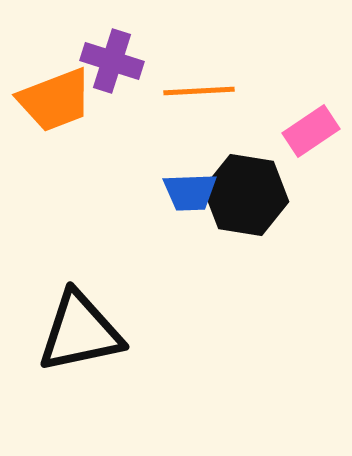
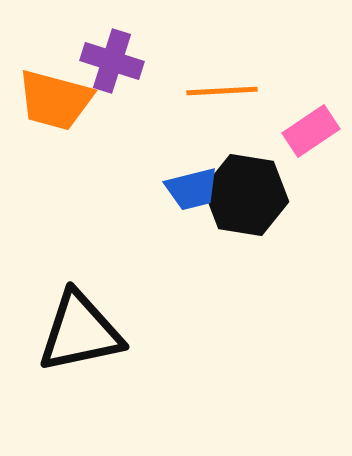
orange line: moved 23 px right
orange trapezoid: rotated 36 degrees clockwise
blue trapezoid: moved 2 px right, 3 px up; rotated 12 degrees counterclockwise
